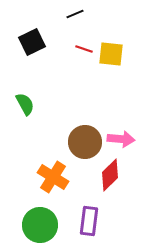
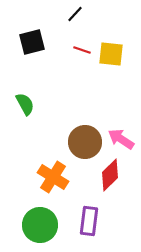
black line: rotated 24 degrees counterclockwise
black square: rotated 12 degrees clockwise
red line: moved 2 px left, 1 px down
pink arrow: rotated 152 degrees counterclockwise
